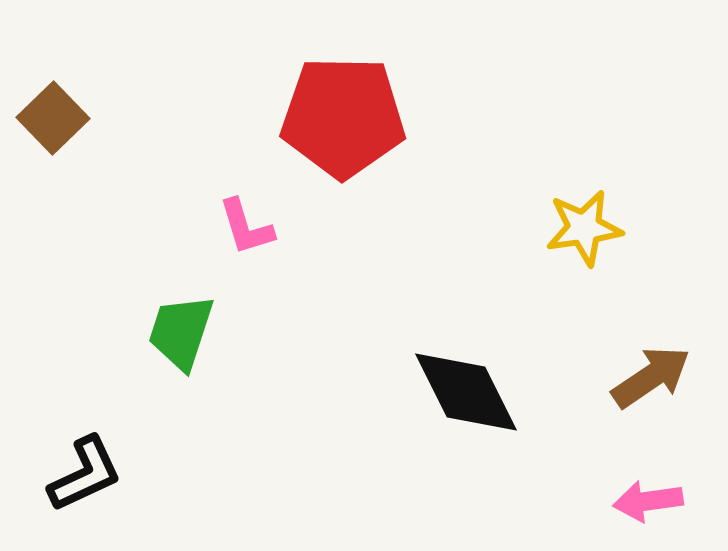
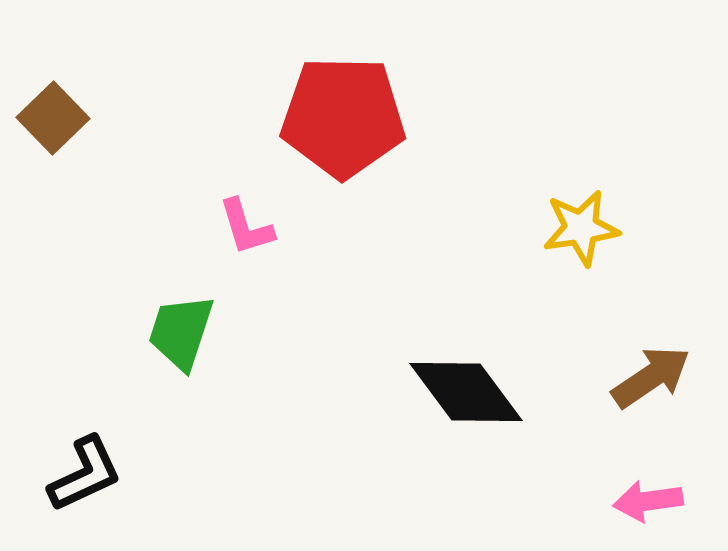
yellow star: moved 3 px left
black diamond: rotated 10 degrees counterclockwise
